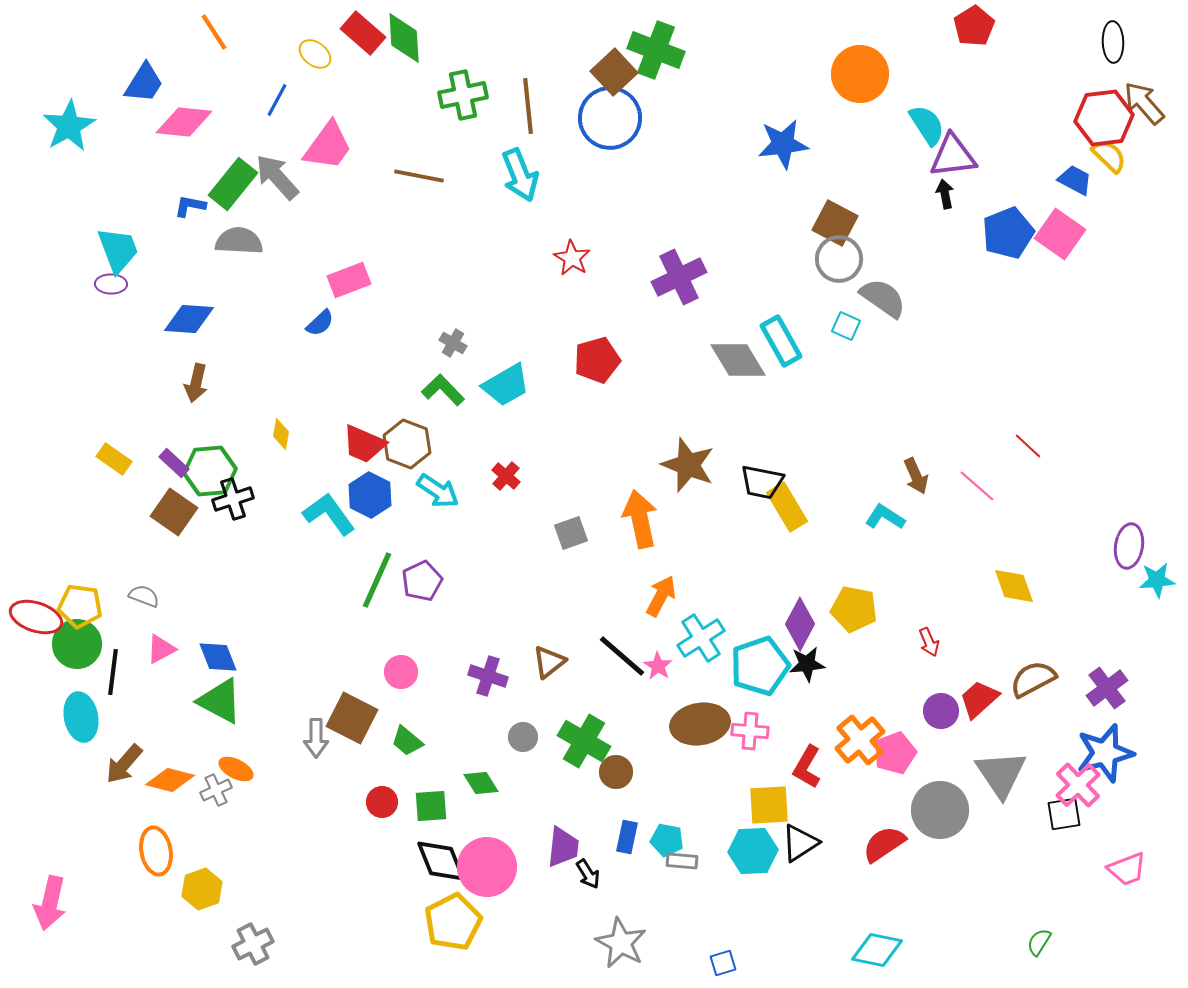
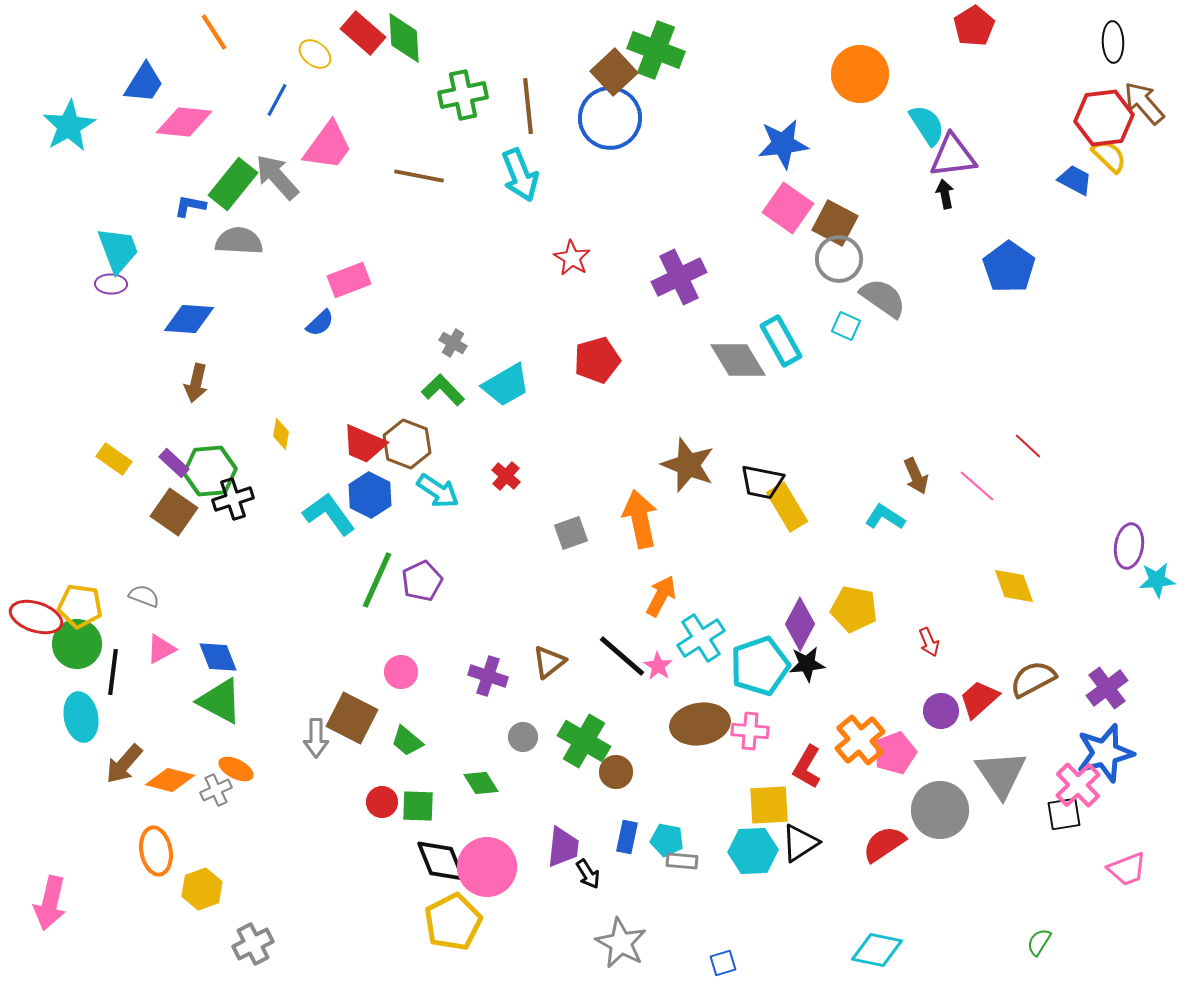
blue pentagon at (1008, 233): moved 1 px right, 34 px down; rotated 15 degrees counterclockwise
pink square at (1060, 234): moved 272 px left, 26 px up
green square at (431, 806): moved 13 px left; rotated 6 degrees clockwise
